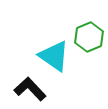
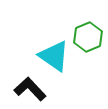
green hexagon: moved 1 px left
